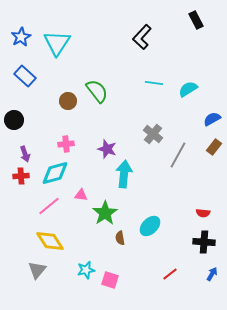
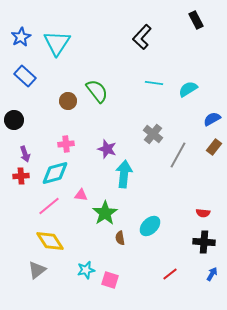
gray triangle: rotated 12 degrees clockwise
